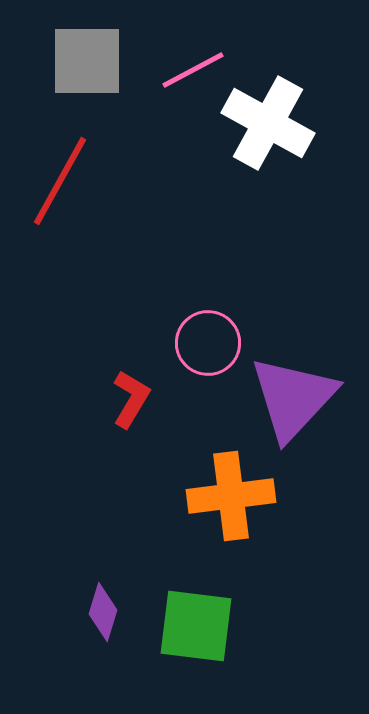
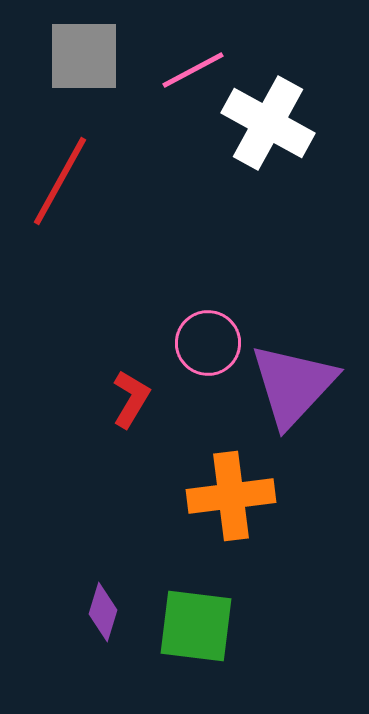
gray square: moved 3 px left, 5 px up
purple triangle: moved 13 px up
